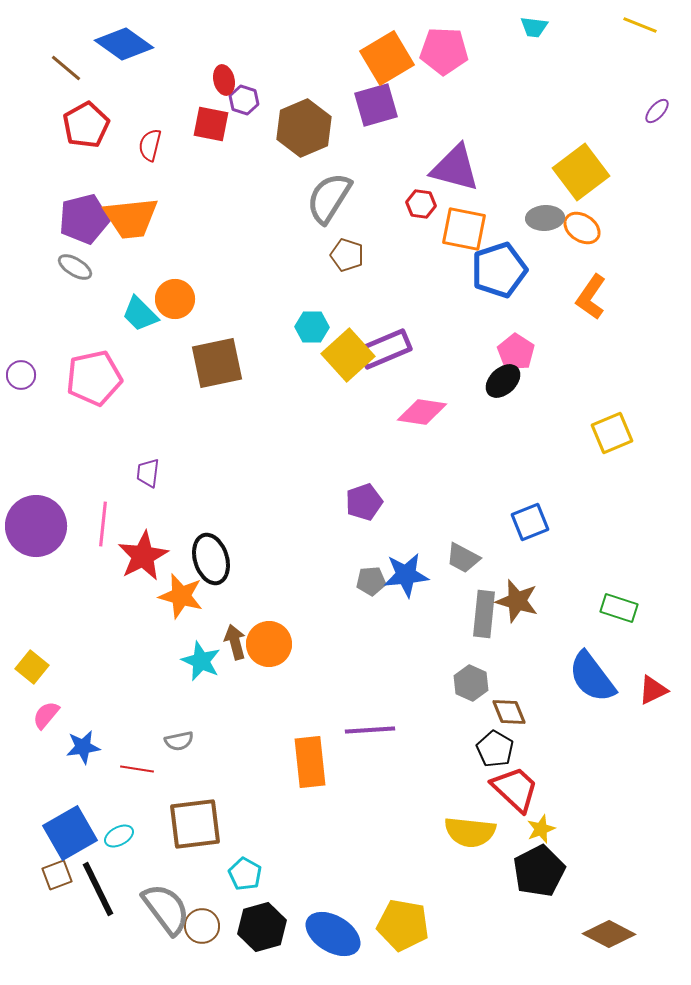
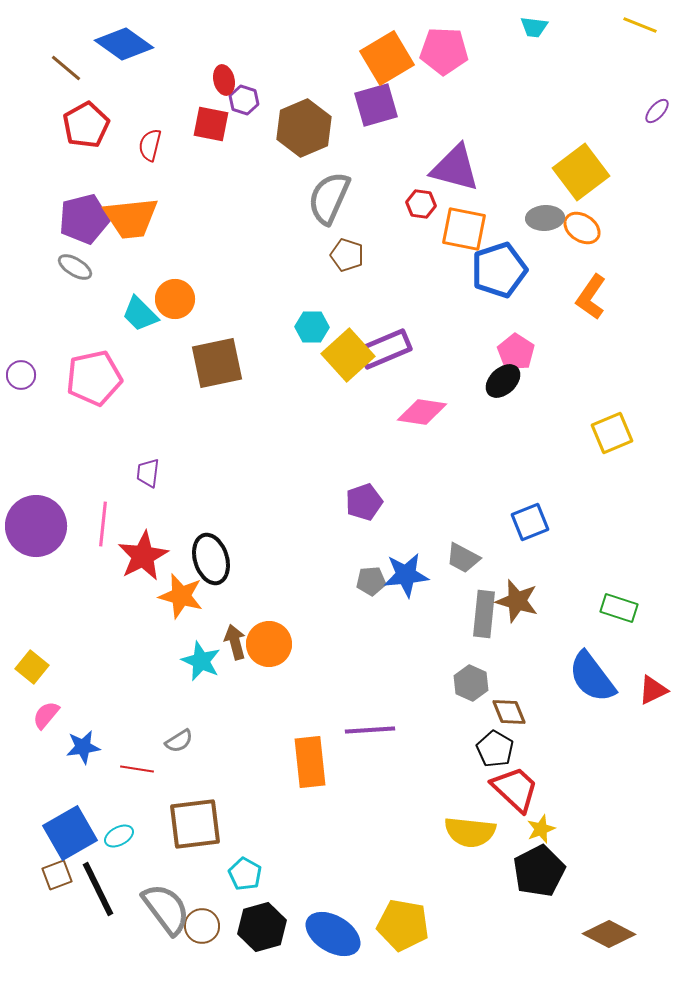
gray semicircle at (329, 198): rotated 8 degrees counterclockwise
gray semicircle at (179, 741): rotated 20 degrees counterclockwise
